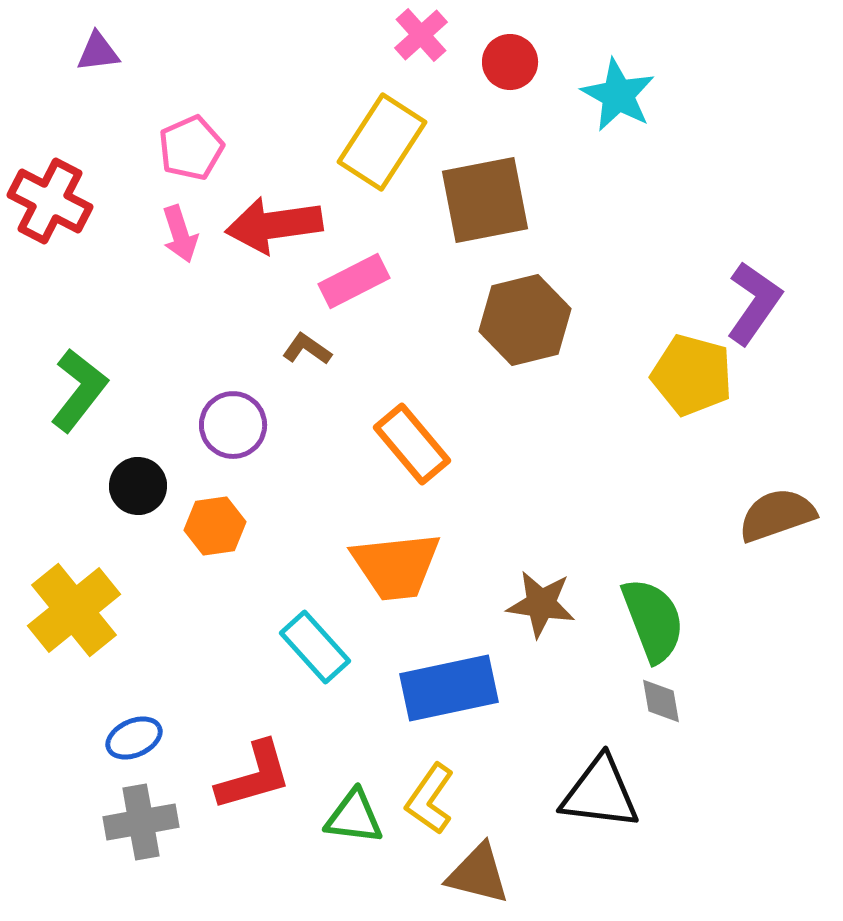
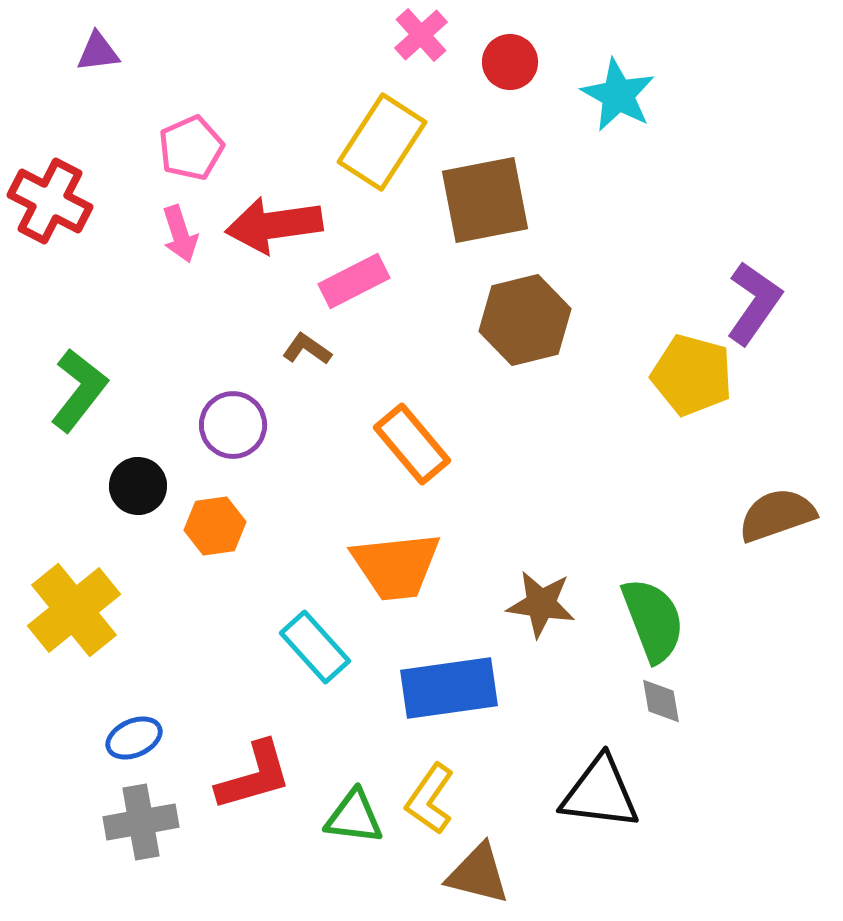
blue rectangle: rotated 4 degrees clockwise
